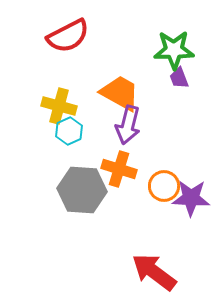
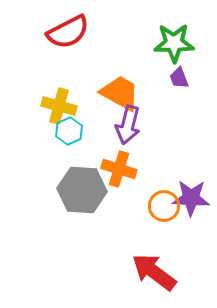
red semicircle: moved 4 px up
green star: moved 7 px up
orange circle: moved 20 px down
